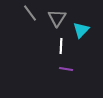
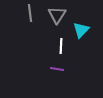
gray line: rotated 30 degrees clockwise
gray triangle: moved 3 px up
purple line: moved 9 px left
